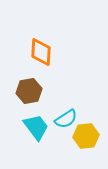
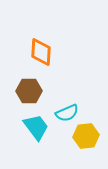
brown hexagon: rotated 10 degrees clockwise
cyan semicircle: moved 1 px right, 6 px up; rotated 10 degrees clockwise
